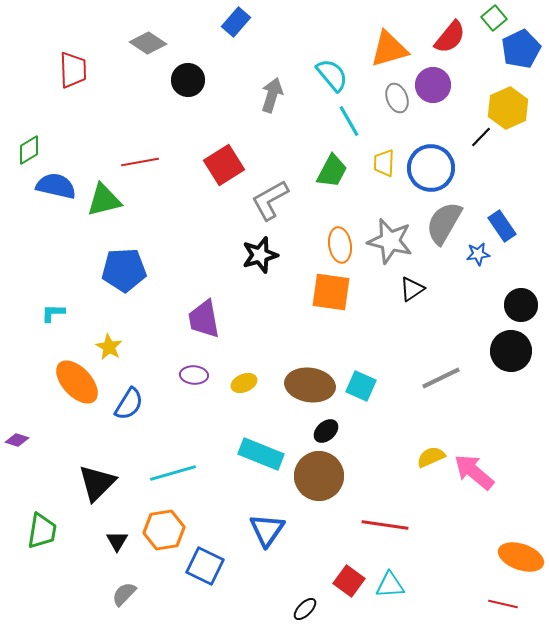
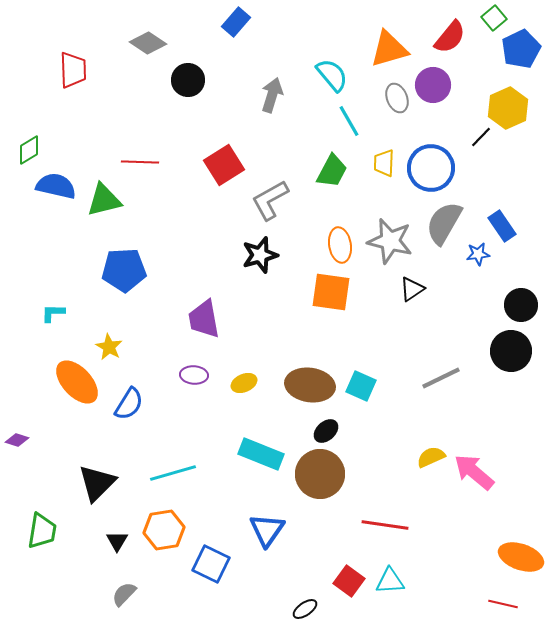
red line at (140, 162): rotated 12 degrees clockwise
brown circle at (319, 476): moved 1 px right, 2 px up
blue square at (205, 566): moved 6 px right, 2 px up
cyan triangle at (390, 585): moved 4 px up
black ellipse at (305, 609): rotated 10 degrees clockwise
